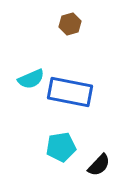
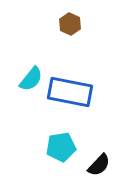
brown hexagon: rotated 20 degrees counterclockwise
cyan semicircle: rotated 28 degrees counterclockwise
